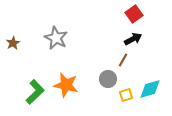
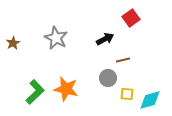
red square: moved 3 px left, 4 px down
black arrow: moved 28 px left
brown line: rotated 48 degrees clockwise
gray circle: moved 1 px up
orange star: moved 4 px down
cyan diamond: moved 11 px down
yellow square: moved 1 px right, 1 px up; rotated 24 degrees clockwise
